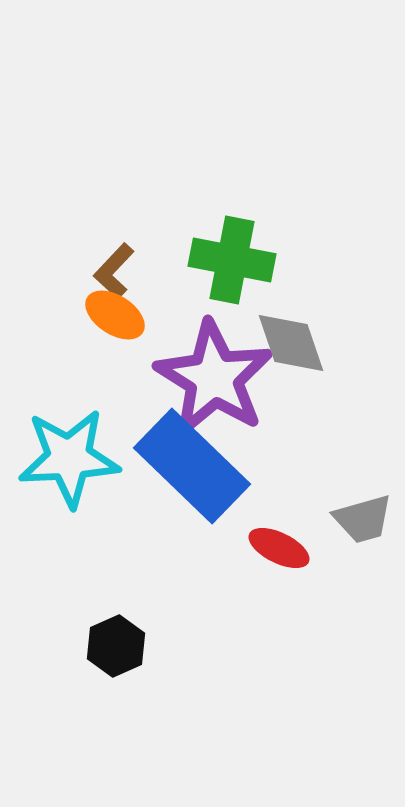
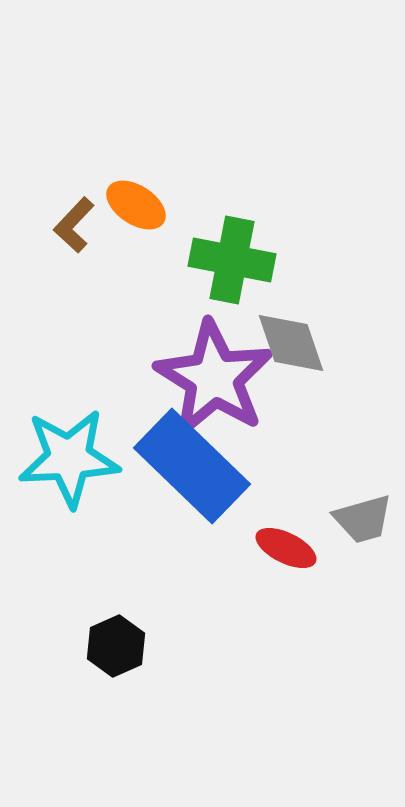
brown L-shape: moved 40 px left, 46 px up
orange ellipse: moved 21 px right, 110 px up
red ellipse: moved 7 px right
